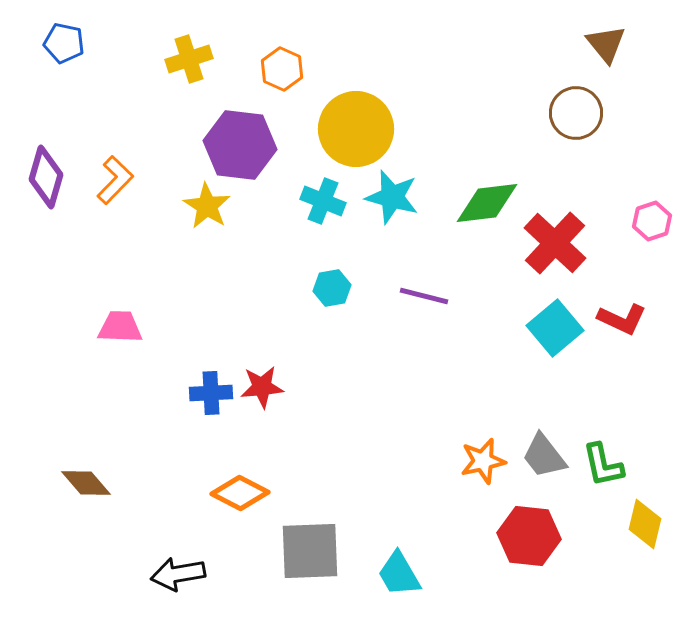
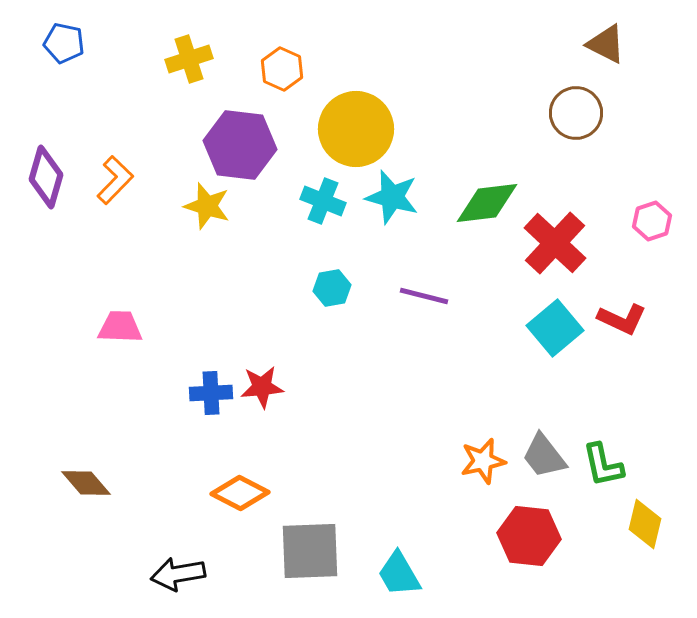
brown triangle: rotated 24 degrees counterclockwise
yellow star: rotated 15 degrees counterclockwise
